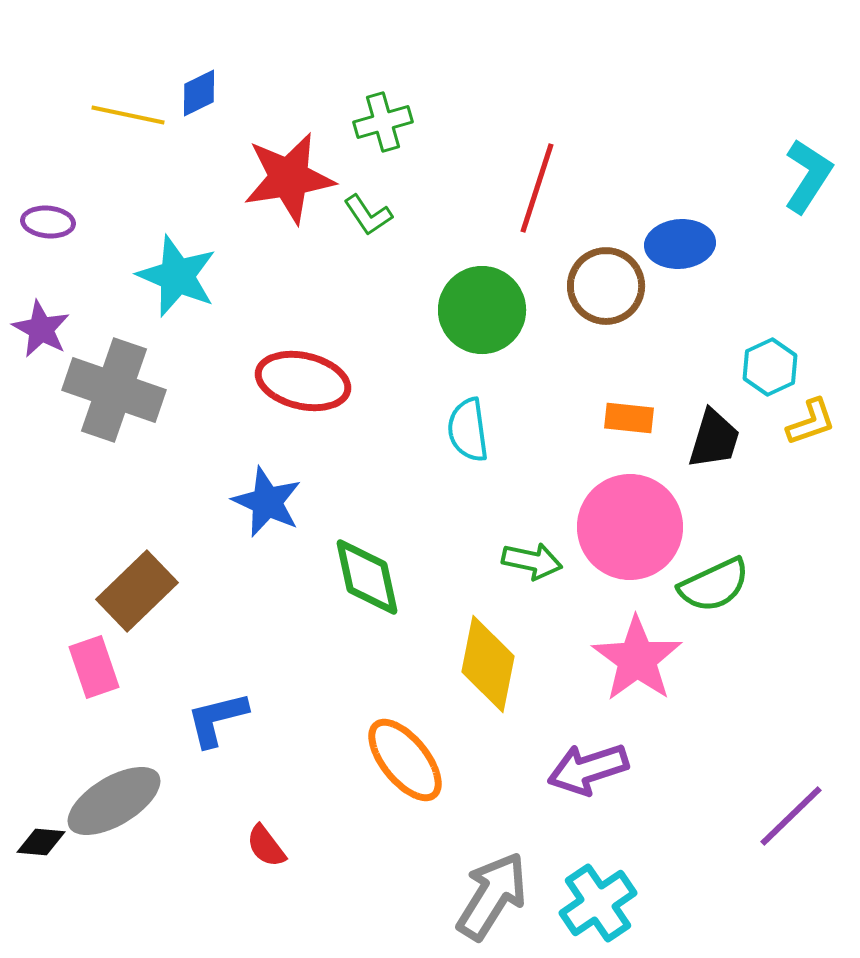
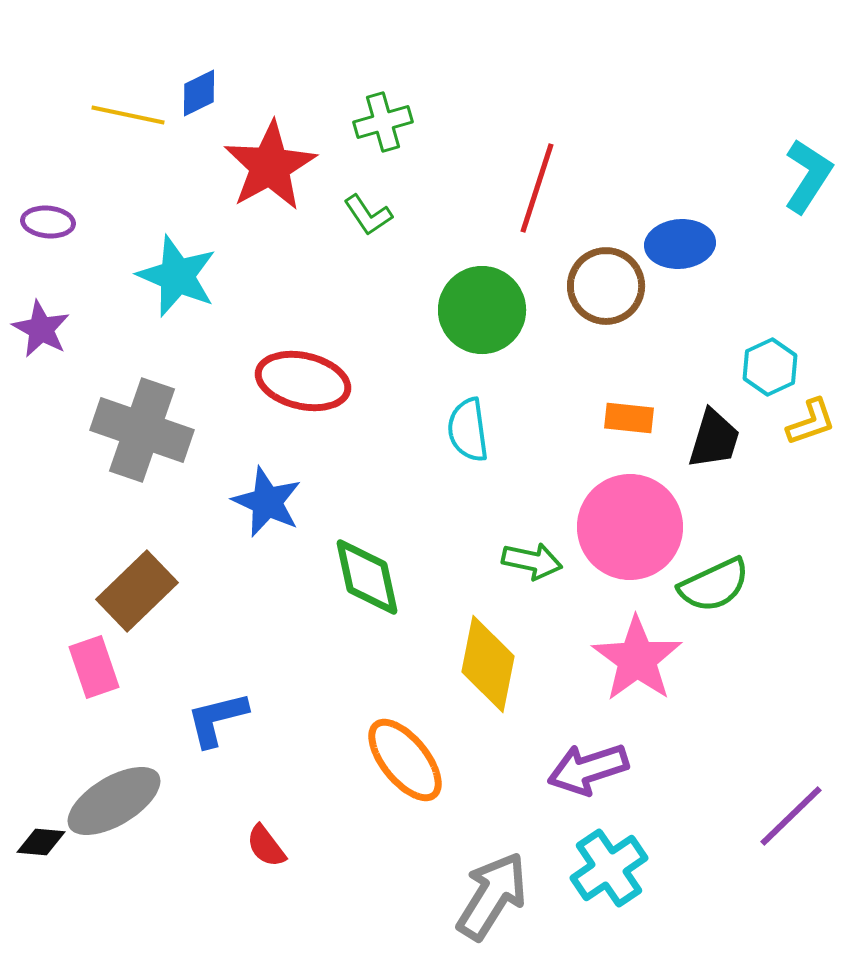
red star: moved 19 px left, 12 px up; rotated 20 degrees counterclockwise
gray cross: moved 28 px right, 40 px down
cyan cross: moved 11 px right, 35 px up
